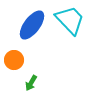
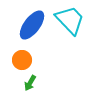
orange circle: moved 8 px right
green arrow: moved 1 px left
